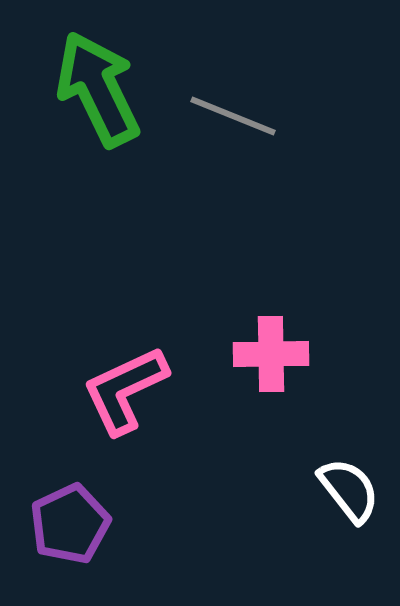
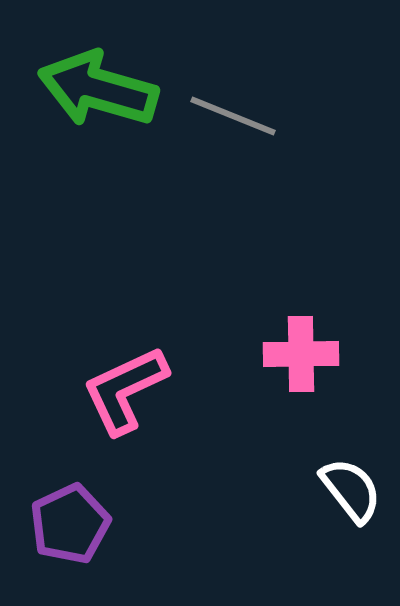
green arrow: rotated 48 degrees counterclockwise
pink cross: moved 30 px right
white semicircle: moved 2 px right
